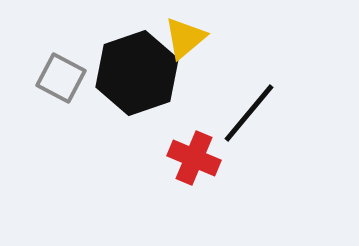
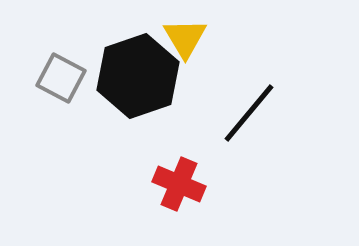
yellow triangle: rotated 21 degrees counterclockwise
black hexagon: moved 1 px right, 3 px down
red cross: moved 15 px left, 26 px down
